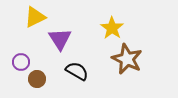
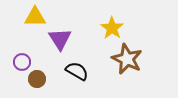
yellow triangle: rotated 25 degrees clockwise
purple circle: moved 1 px right
